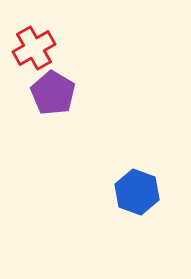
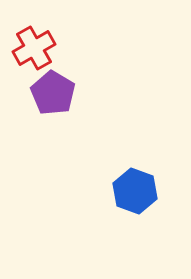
blue hexagon: moved 2 px left, 1 px up
